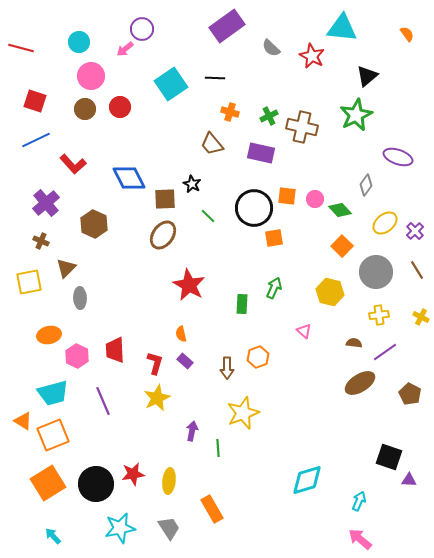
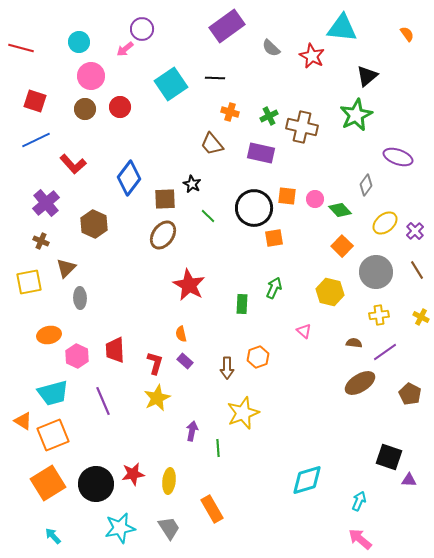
blue diamond at (129, 178): rotated 64 degrees clockwise
